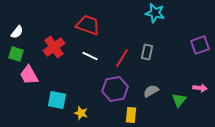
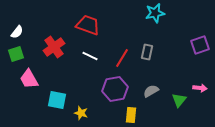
cyan star: rotated 24 degrees counterclockwise
green square: rotated 35 degrees counterclockwise
pink trapezoid: moved 4 px down
